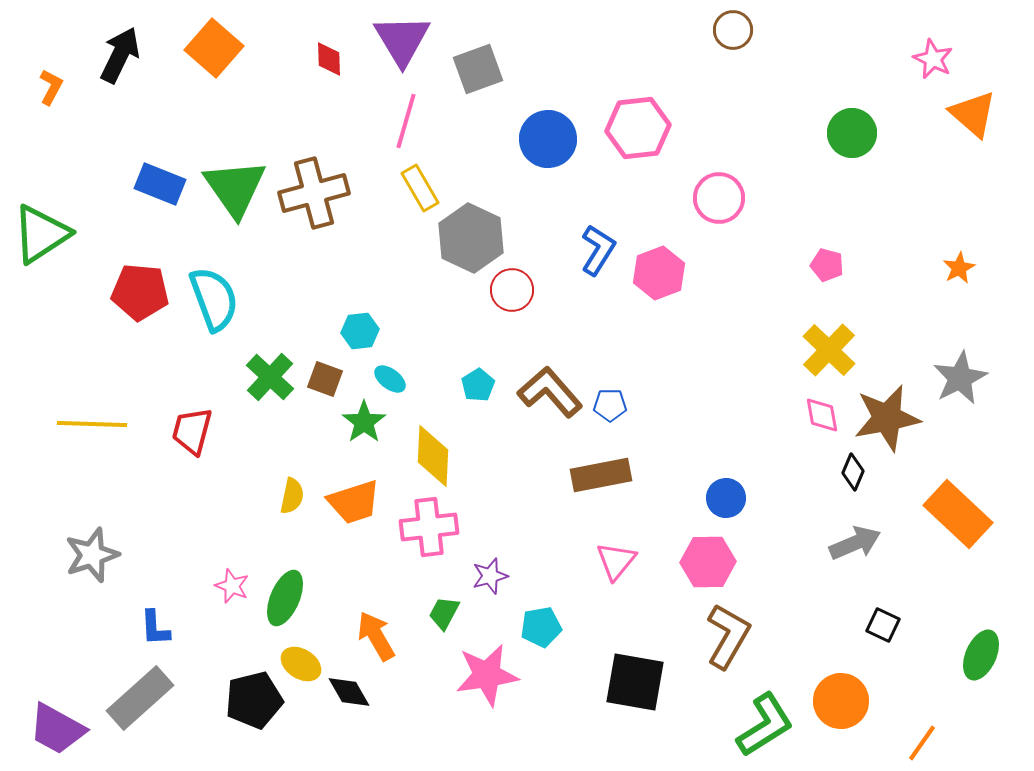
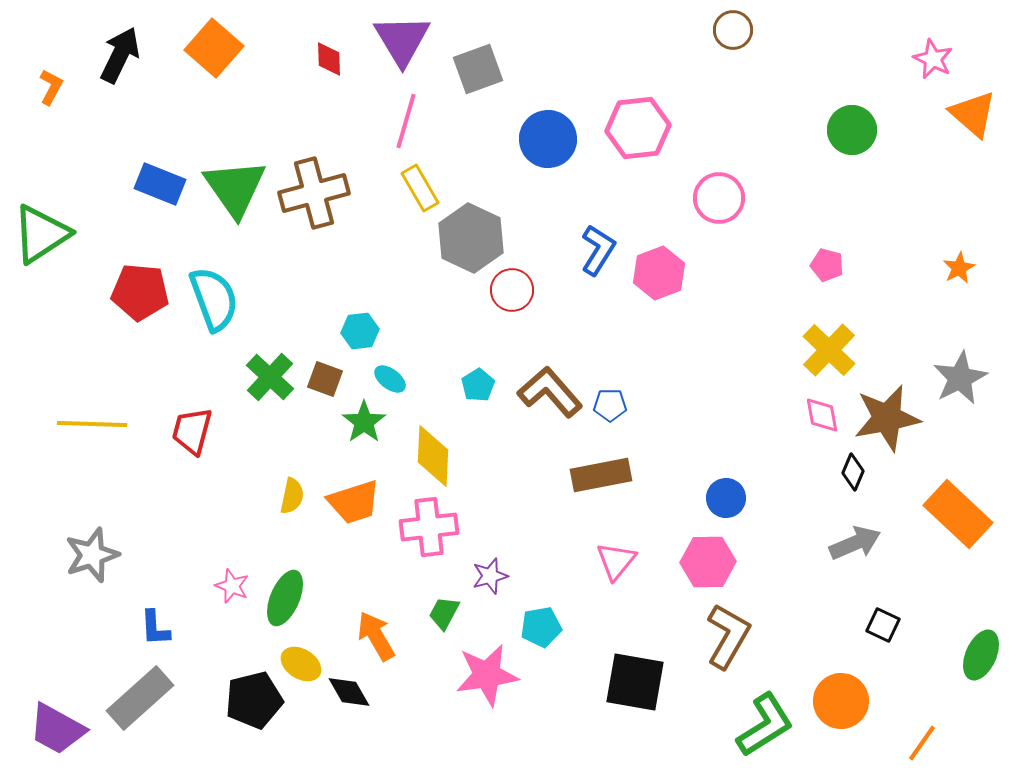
green circle at (852, 133): moved 3 px up
